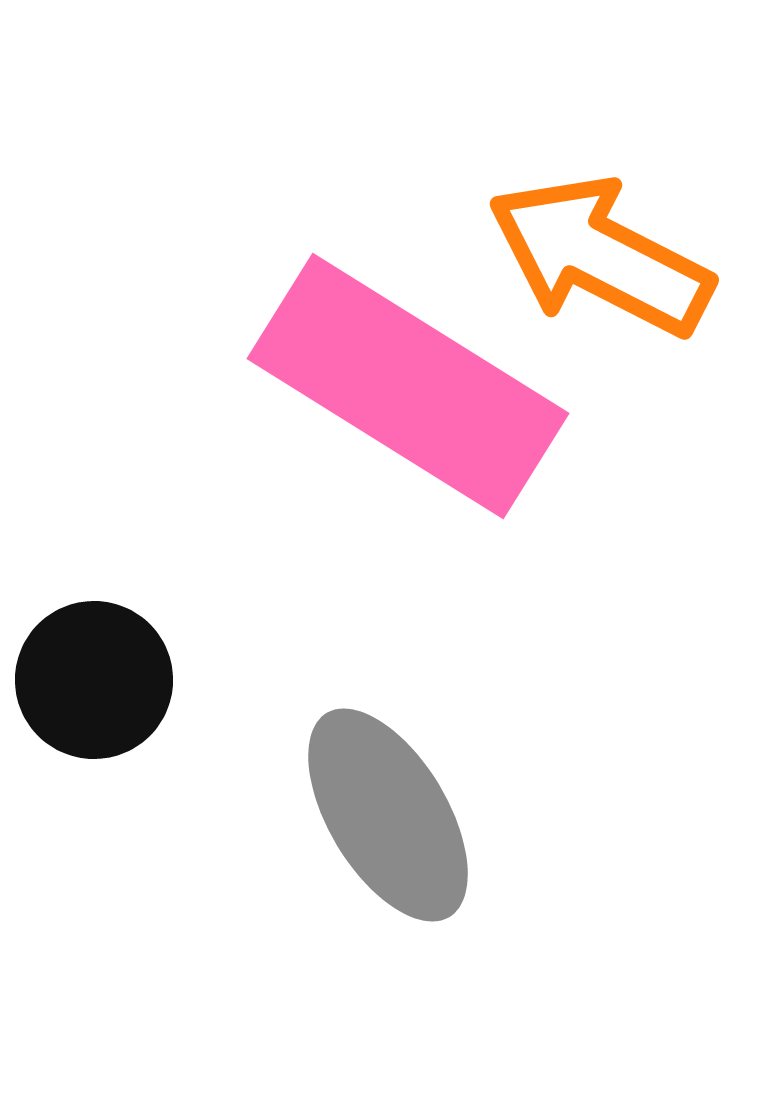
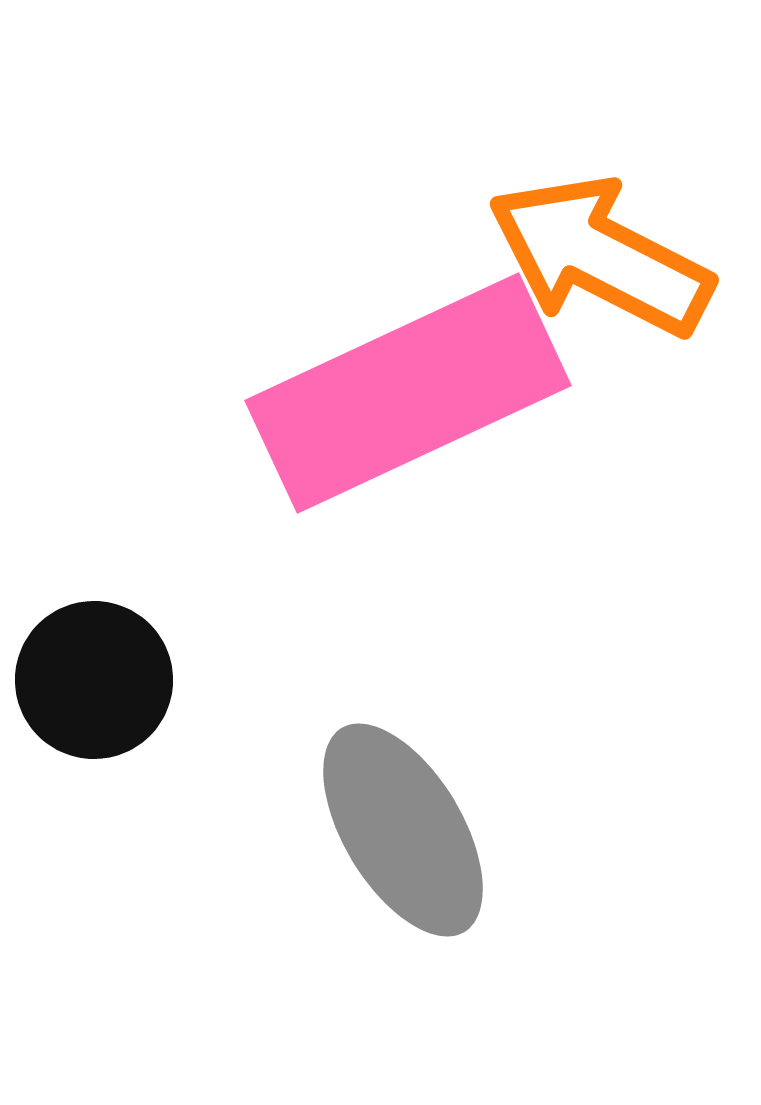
pink rectangle: moved 7 px down; rotated 57 degrees counterclockwise
gray ellipse: moved 15 px right, 15 px down
